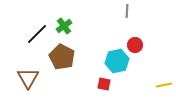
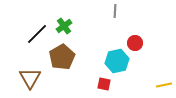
gray line: moved 12 px left
red circle: moved 2 px up
brown pentagon: rotated 15 degrees clockwise
brown triangle: moved 2 px right
